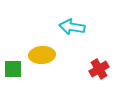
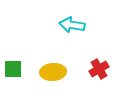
cyan arrow: moved 2 px up
yellow ellipse: moved 11 px right, 17 px down
